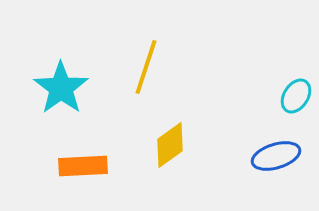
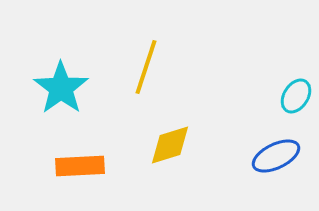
yellow diamond: rotated 18 degrees clockwise
blue ellipse: rotated 9 degrees counterclockwise
orange rectangle: moved 3 px left
